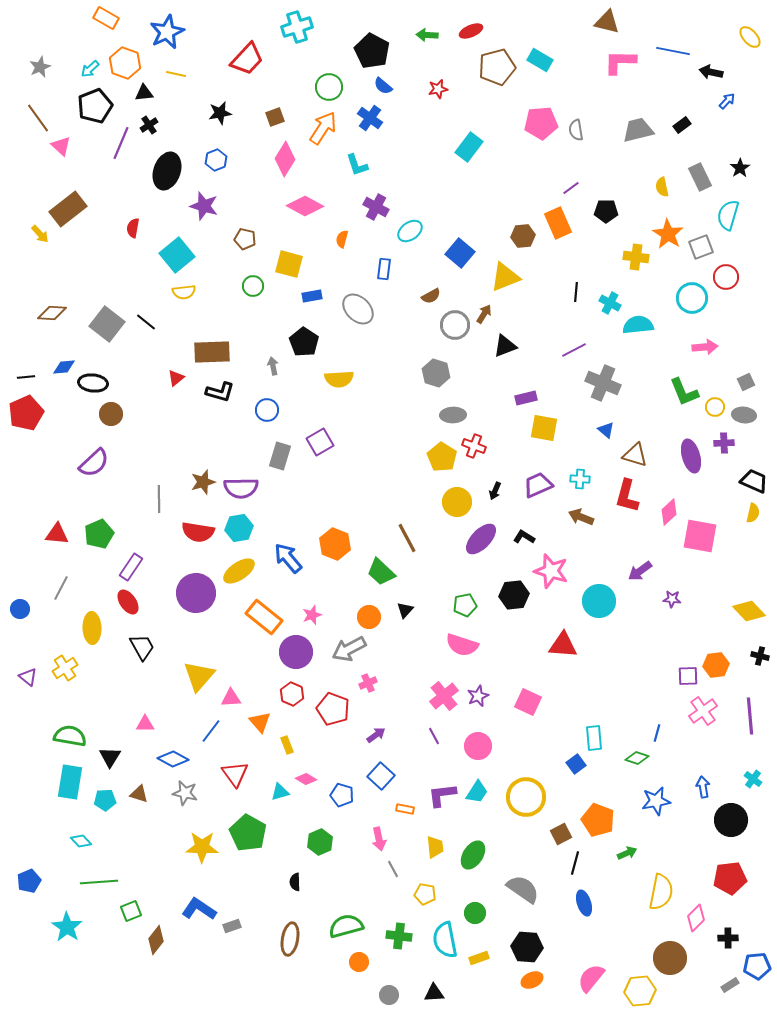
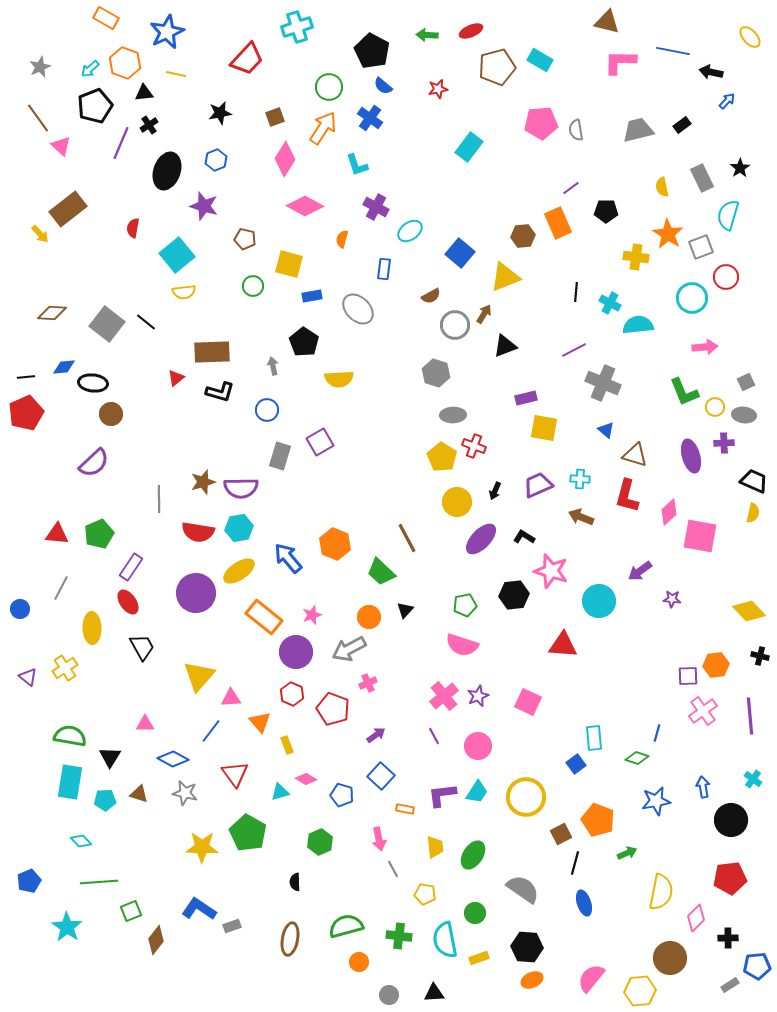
gray rectangle at (700, 177): moved 2 px right, 1 px down
